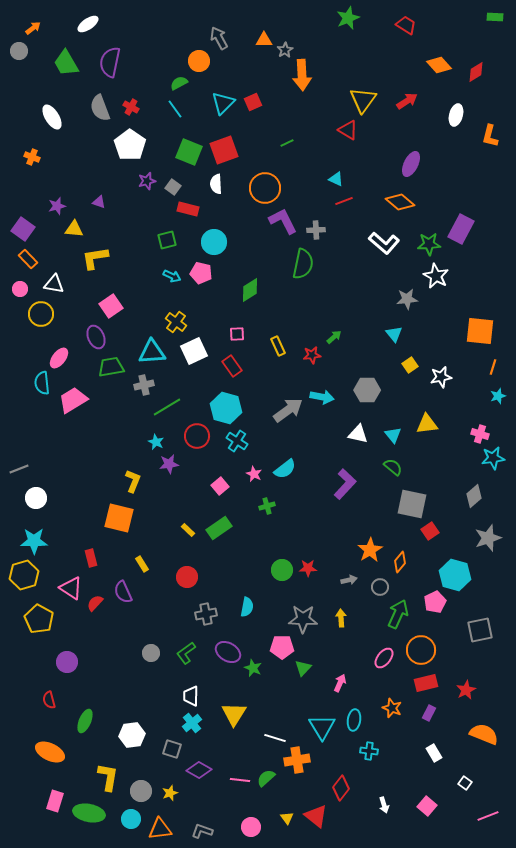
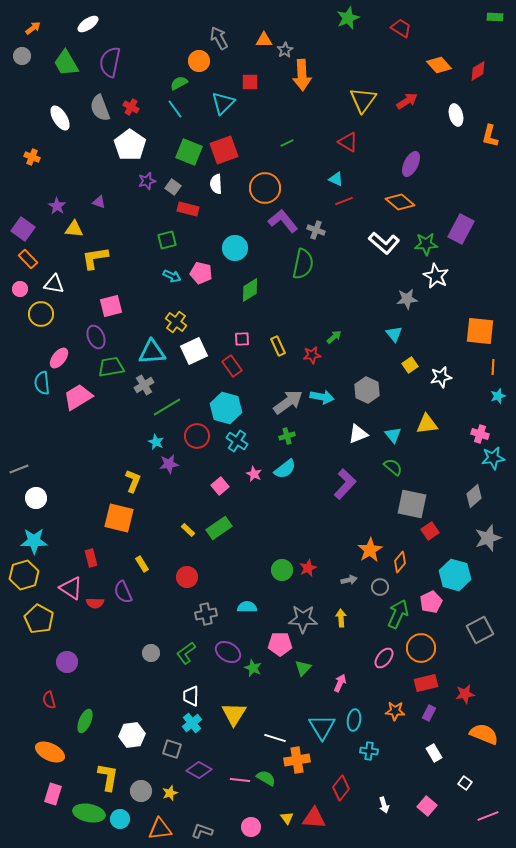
red trapezoid at (406, 25): moved 5 px left, 3 px down
gray circle at (19, 51): moved 3 px right, 5 px down
red diamond at (476, 72): moved 2 px right, 1 px up
red square at (253, 102): moved 3 px left, 20 px up; rotated 24 degrees clockwise
white ellipse at (456, 115): rotated 30 degrees counterclockwise
white ellipse at (52, 117): moved 8 px right, 1 px down
red triangle at (348, 130): moved 12 px down
purple star at (57, 206): rotated 24 degrees counterclockwise
purple L-shape at (283, 221): rotated 12 degrees counterclockwise
gray cross at (316, 230): rotated 24 degrees clockwise
cyan circle at (214, 242): moved 21 px right, 6 px down
green star at (429, 244): moved 3 px left
pink square at (111, 306): rotated 20 degrees clockwise
pink square at (237, 334): moved 5 px right, 5 px down
orange line at (493, 367): rotated 14 degrees counterclockwise
gray cross at (144, 385): rotated 18 degrees counterclockwise
gray hexagon at (367, 390): rotated 25 degrees clockwise
pink trapezoid at (73, 400): moved 5 px right, 3 px up
gray arrow at (288, 410): moved 8 px up
white triangle at (358, 434): rotated 35 degrees counterclockwise
green cross at (267, 506): moved 20 px right, 70 px up
red star at (308, 568): rotated 24 degrees counterclockwise
pink pentagon at (435, 602): moved 4 px left
red semicircle at (95, 603): rotated 132 degrees counterclockwise
cyan semicircle at (247, 607): rotated 102 degrees counterclockwise
gray square at (480, 630): rotated 16 degrees counterclockwise
pink pentagon at (282, 647): moved 2 px left, 3 px up
orange circle at (421, 650): moved 2 px up
red star at (466, 690): moved 1 px left, 4 px down; rotated 18 degrees clockwise
orange star at (392, 708): moved 3 px right, 3 px down; rotated 18 degrees counterclockwise
green semicircle at (266, 778): rotated 72 degrees clockwise
pink rectangle at (55, 801): moved 2 px left, 7 px up
red triangle at (316, 816): moved 2 px left, 2 px down; rotated 35 degrees counterclockwise
cyan circle at (131, 819): moved 11 px left
